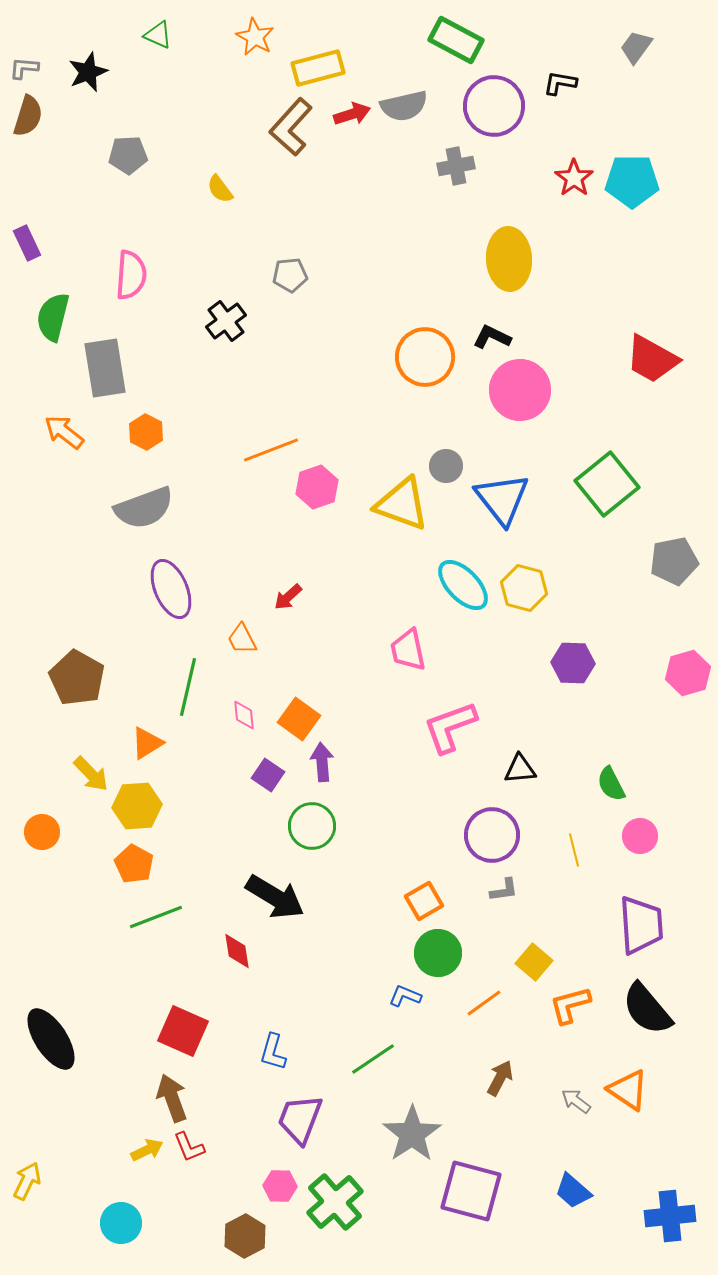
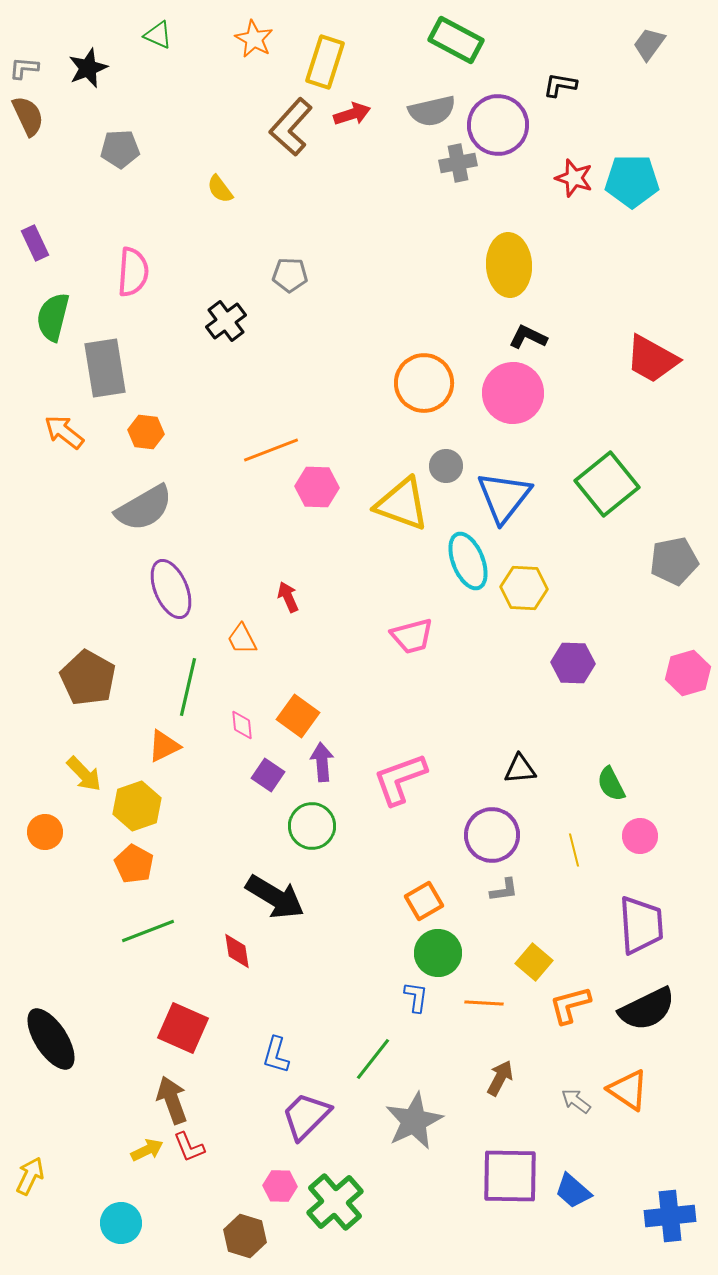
orange star at (255, 37): moved 1 px left, 2 px down
gray trapezoid at (636, 47): moved 13 px right, 3 px up
yellow rectangle at (318, 68): moved 7 px right, 6 px up; rotated 57 degrees counterclockwise
black star at (88, 72): moved 4 px up
black L-shape at (560, 83): moved 2 px down
gray semicircle at (404, 106): moved 28 px right, 5 px down
purple circle at (494, 106): moved 4 px right, 19 px down
brown semicircle at (28, 116): rotated 42 degrees counterclockwise
gray pentagon at (128, 155): moved 8 px left, 6 px up
gray cross at (456, 166): moved 2 px right, 3 px up
red star at (574, 178): rotated 18 degrees counterclockwise
purple rectangle at (27, 243): moved 8 px right
yellow ellipse at (509, 259): moved 6 px down
pink semicircle at (131, 275): moved 2 px right, 3 px up
gray pentagon at (290, 275): rotated 8 degrees clockwise
black L-shape at (492, 337): moved 36 px right
orange circle at (425, 357): moved 1 px left, 26 px down
pink circle at (520, 390): moved 7 px left, 3 px down
orange hexagon at (146, 432): rotated 20 degrees counterclockwise
pink hexagon at (317, 487): rotated 21 degrees clockwise
blue triangle at (502, 499): moved 2 px right, 2 px up; rotated 16 degrees clockwise
gray semicircle at (144, 508): rotated 10 degrees counterclockwise
cyan ellipse at (463, 585): moved 5 px right, 24 px up; rotated 22 degrees clockwise
yellow hexagon at (524, 588): rotated 12 degrees counterclockwise
red arrow at (288, 597): rotated 108 degrees clockwise
pink trapezoid at (408, 650): moved 4 px right, 14 px up; rotated 93 degrees counterclockwise
brown pentagon at (77, 678): moved 11 px right
pink diamond at (244, 715): moved 2 px left, 10 px down
orange square at (299, 719): moved 1 px left, 3 px up
pink L-shape at (450, 727): moved 50 px left, 52 px down
orange triangle at (147, 743): moved 17 px right, 3 px down; rotated 6 degrees clockwise
yellow arrow at (91, 774): moved 7 px left
yellow hexagon at (137, 806): rotated 15 degrees counterclockwise
orange circle at (42, 832): moved 3 px right
green line at (156, 917): moved 8 px left, 14 px down
blue L-shape at (405, 996): moved 11 px right, 1 px down; rotated 76 degrees clockwise
orange line at (484, 1003): rotated 39 degrees clockwise
black semicircle at (647, 1009): rotated 76 degrees counterclockwise
red square at (183, 1031): moved 3 px up
blue L-shape at (273, 1052): moved 3 px right, 3 px down
green line at (373, 1059): rotated 18 degrees counterclockwise
brown arrow at (172, 1098): moved 2 px down
purple trapezoid at (300, 1119): moved 6 px right, 3 px up; rotated 24 degrees clockwise
gray star at (412, 1134): moved 2 px right, 13 px up; rotated 8 degrees clockwise
yellow arrow at (27, 1181): moved 3 px right, 5 px up
purple square at (471, 1191): moved 39 px right, 15 px up; rotated 14 degrees counterclockwise
brown hexagon at (245, 1236): rotated 15 degrees counterclockwise
